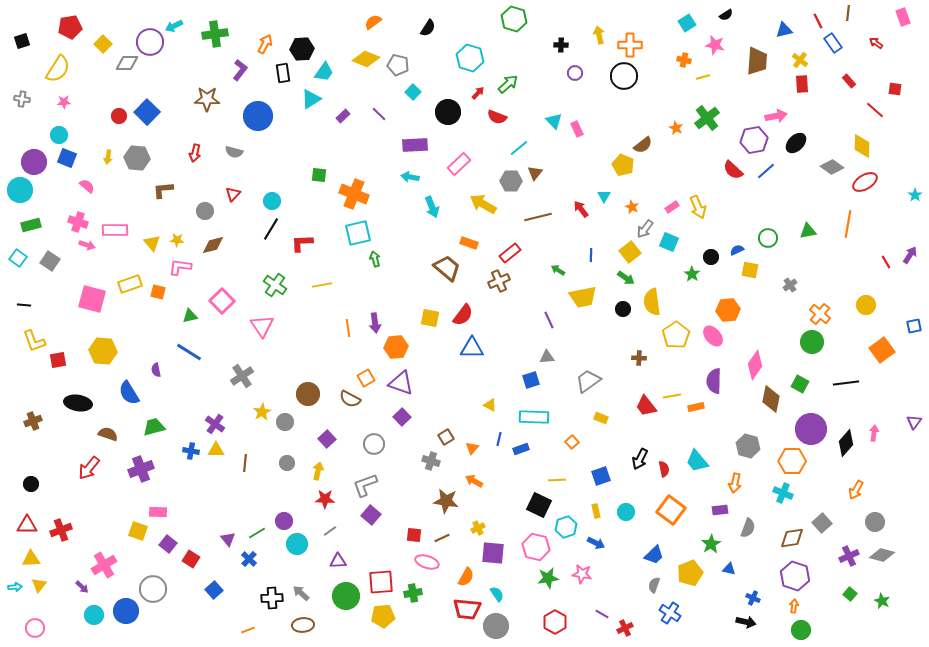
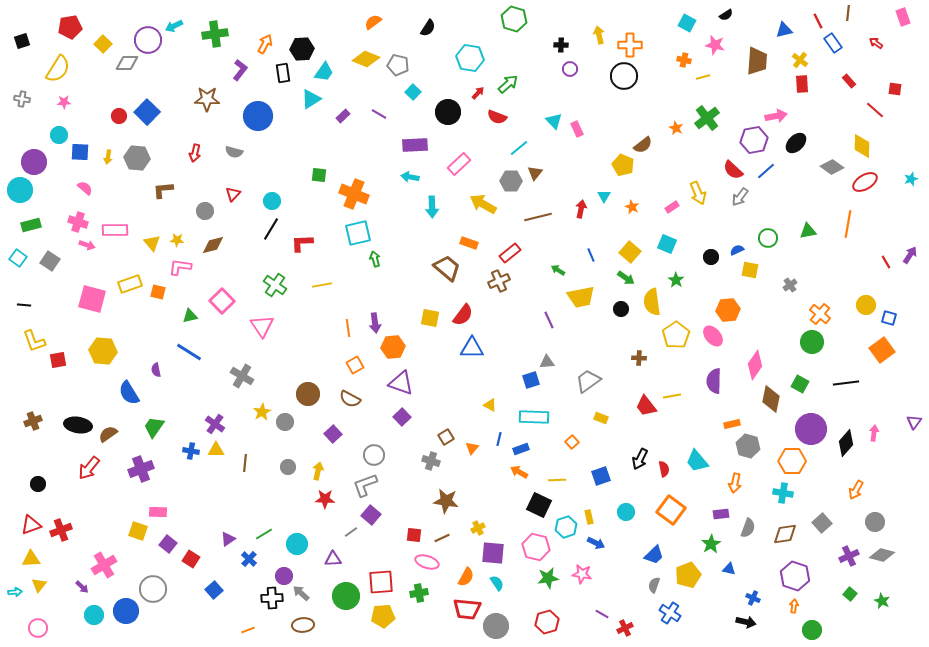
cyan square at (687, 23): rotated 30 degrees counterclockwise
purple circle at (150, 42): moved 2 px left, 2 px up
cyan hexagon at (470, 58): rotated 8 degrees counterclockwise
purple circle at (575, 73): moved 5 px left, 4 px up
purple line at (379, 114): rotated 14 degrees counterclockwise
blue square at (67, 158): moved 13 px right, 6 px up; rotated 18 degrees counterclockwise
pink semicircle at (87, 186): moved 2 px left, 2 px down
cyan star at (915, 195): moved 4 px left, 16 px up; rotated 16 degrees clockwise
cyan arrow at (432, 207): rotated 20 degrees clockwise
yellow arrow at (698, 207): moved 14 px up
red arrow at (581, 209): rotated 48 degrees clockwise
gray arrow at (645, 229): moved 95 px right, 32 px up
cyan square at (669, 242): moved 2 px left, 2 px down
yellow square at (630, 252): rotated 10 degrees counterclockwise
blue line at (591, 255): rotated 24 degrees counterclockwise
green star at (692, 274): moved 16 px left, 6 px down
yellow trapezoid at (583, 297): moved 2 px left
black circle at (623, 309): moved 2 px left
blue square at (914, 326): moved 25 px left, 8 px up; rotated 28 degrees clockwise
orange hexagon at (396, 347): moved 3 px left
gray triangle at (547, 357): moved 5 px down
gray cross at (242, 376): rotated 25 degrees counterclockwise
orange square at (366, 378): moved 11 px left, 13 px up
black ellipse at (78, 403): moved 22 px down
orange rectangle at (696, 407): moved 36 px right, 17 px down
green trapezoid at (154, 427): rotated 40 degrees counterclockwise
brown semicircle at (108, 434): rotated 54 degrees counterclockwise
purple square at (327, 439): moved 6 px right, 5 px up
gray circle at (374, 444): moved 11 px down
gray circle at (287, 463): moved 1 px right, 4 px down
orange arrow at (474, 481): moved 45 px right, 9 px up
black circle at (31, 484): moved 7 px right
cyan cross at (783, 493): rotated 12 degrees counterclockwise
purple rectangle at (720, 510): moved 1 px right, 4 px down
yellow rectangle at (596, 511): moved 7 px left, 6 px down
purple circle at (284, 521): moved 55 px down
red triangle at (27, 525): moved 4 px right; rotated 20 degrees counterclockwise
gray line at (330, 531): moved 21 px right, 1 px down
green line at (257, 533): moved 7 px right, 1 px down
brown diamond at (792, 538): moved 7 px left, 4 px up
purple triangle at (228, 539): rotated 35 degrees clockwise
purple triangle at (338, 561): moved 5 px left, 2 px up
yellow pentagon at (690, 573): moved 2 px left, 2 px down
cyan arrow at (15, 587): moved 5 px down
green cross at (413, 593): moved 6 px right
cyan semicircle at (497, 594): moved 11 px up
red hexagon at (555, 622): moved 8 px left; rotated 15 degrees clockwise
pink circle at (35, 628): moved 3 px right
green circle at (801, 630): moved 11 px right
